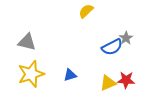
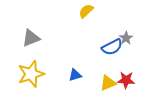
gray triangle: moved 4 px right, 4 px up; rotated 36 degrees counterclockwise
blue triangle: moved 5 px right
